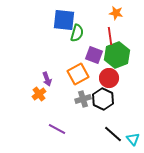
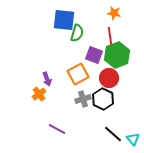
orange star: moved 2 px left
